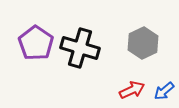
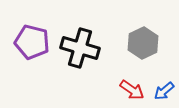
purple pentagon: moved 4 px left, 1 px up; rotated 20 degrees counterclockwise
red arrow: rotated 60 degrees clockwise
